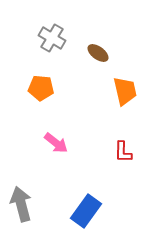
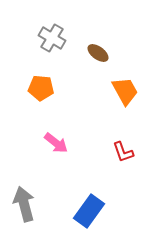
orange trapezoid: rotated 16 degrees counterclockwise
red L-shape: rotated 20 degrees counterclockwise
gray arrow: moved 3 px right
blue rectangle: moved 3 px right
